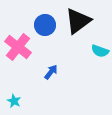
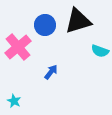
black triangle: rotated 20 degrees clockwise
pink cross: rotated 12 degrees clockwise
